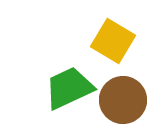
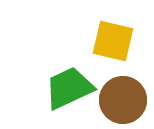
yellow square: rotated 18 degrees counterclockwise
